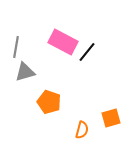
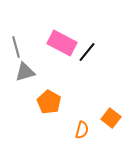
pink rectangle: moved 1 px left, 1 px down
gray line: rotated 25 degrees counterclockwise
orange pentagon: rotated 10 degrees clockwise
orange square: rotated 36 degrees counterclockwise
